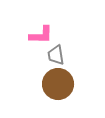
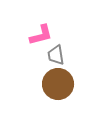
pink L-shape: rotated 15 degrees counterclockwise
